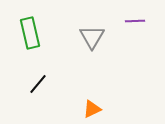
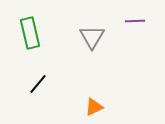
orange triangle: moved 2 px right, 2 px up
